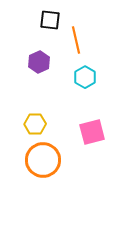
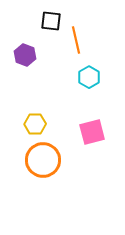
black square: moved 1 px right, 1 px down
purple hexagon: moved 14 px left, 7 px up; rotated 15 degrees counterclockwise
cyan hexagon: moved 4 px right
